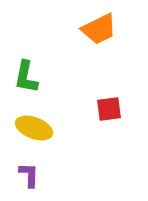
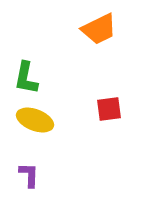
green L-shape: moved 1 px down
yellow ellipse: moved 1 px right, 8 px up
